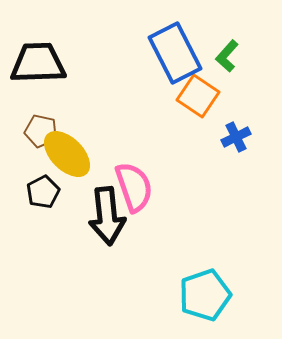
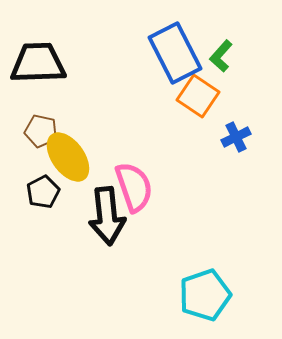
green L-shape: moved 6 px left
yellow ellipse: moved 1 px right, 3 px down; rotated 9 degrees clockwise
